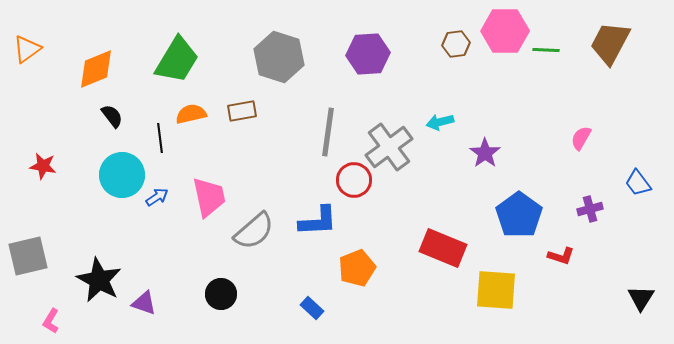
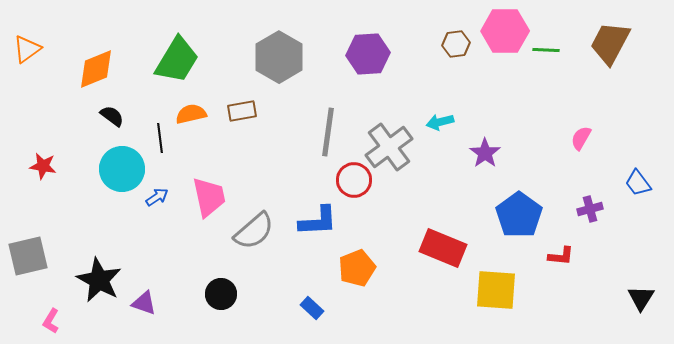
gray hexagon: rotated 12 degrees clockwise
black semicircle: rotated 15 degrees counterclockwise
cyan circle: moved 6 px up
red L-shape: rotated 12 degrees counterclockwise
